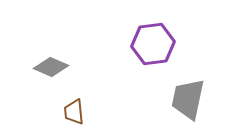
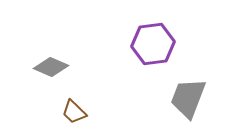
gray trapezoid: moved 1 px up; rotated 9 degrees clockwise
brown trapezoid: rotated 40 degrees counterclockwise
